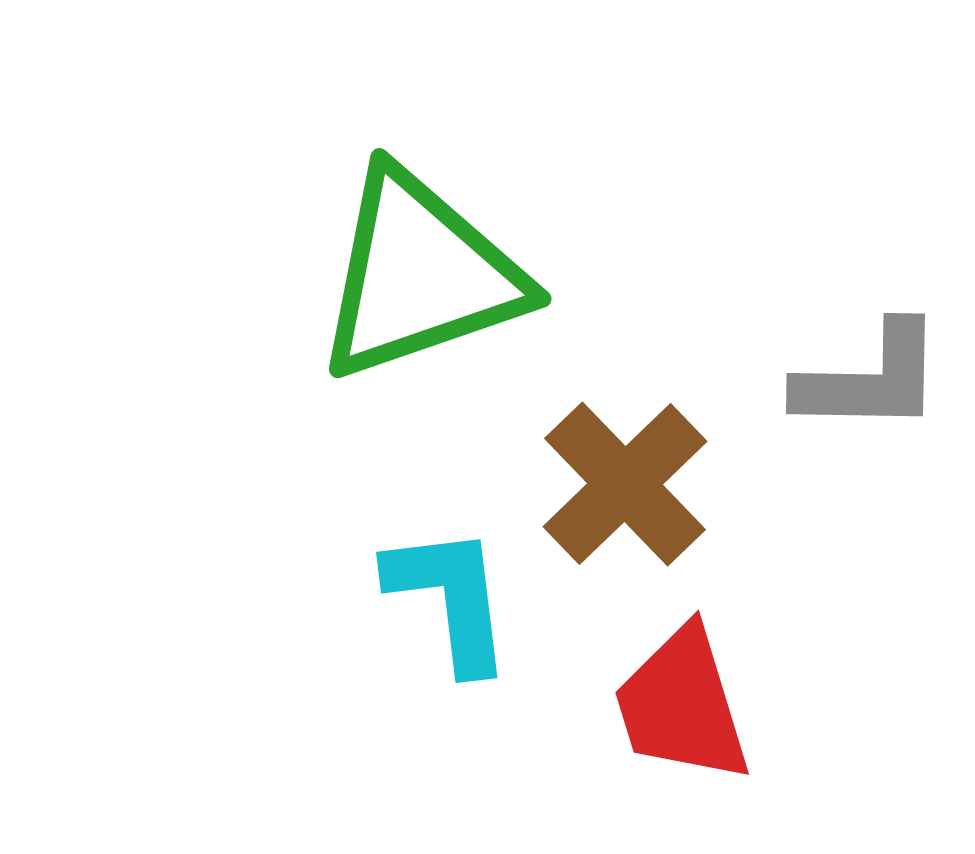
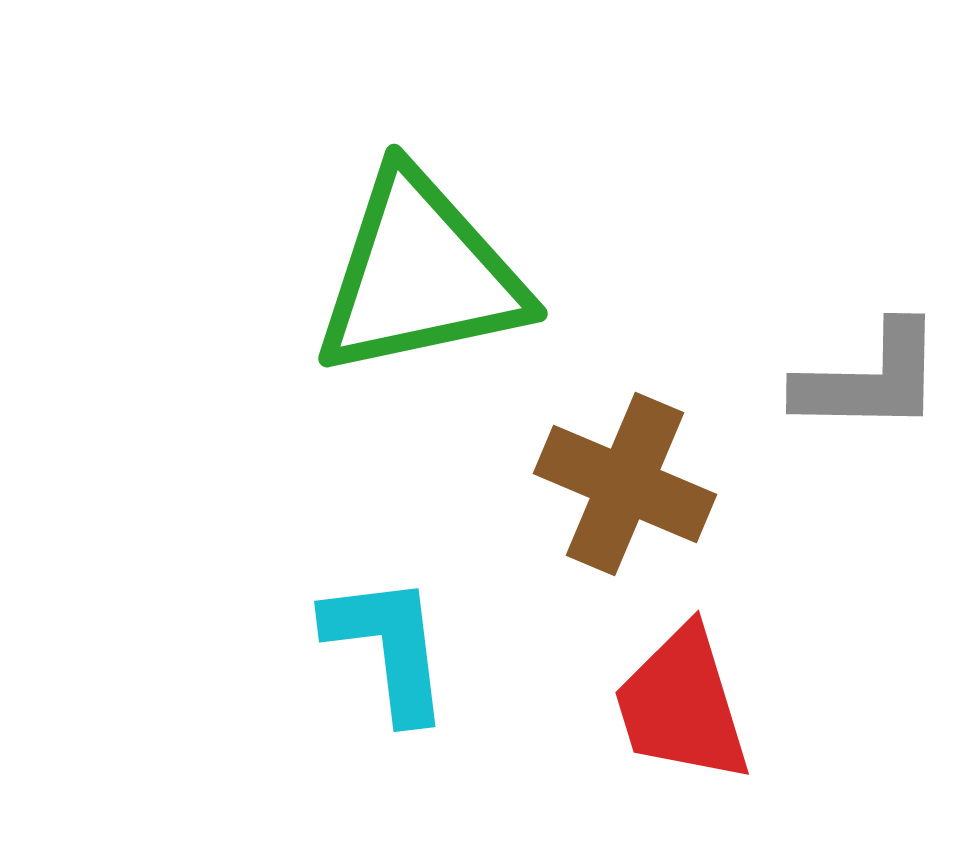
green triangle: rotated 7 degrees clockwise
brown cross: rotated 23 degrees counterclockwise
cyan L-shape: moved 62 px left, 49 px down
